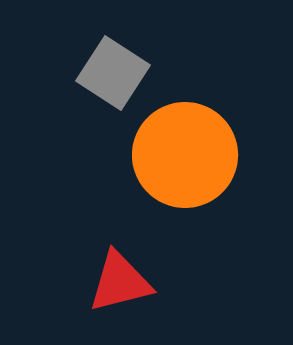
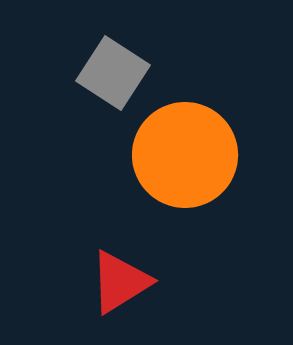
red triangle: rotated 18 degrees counterclockwise
